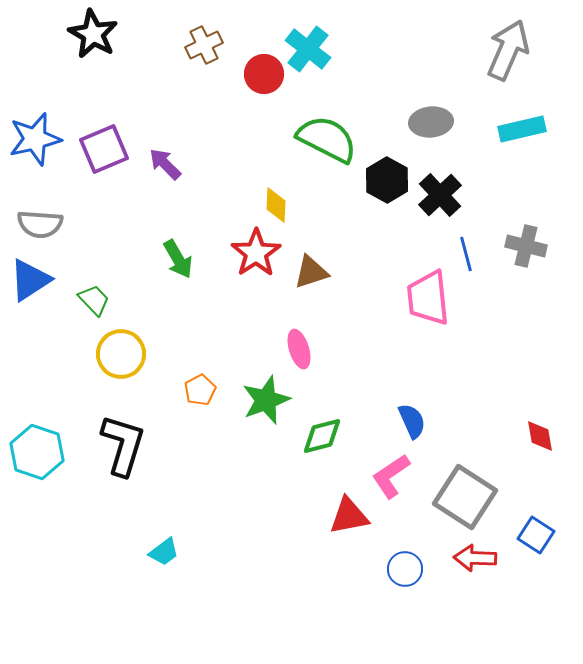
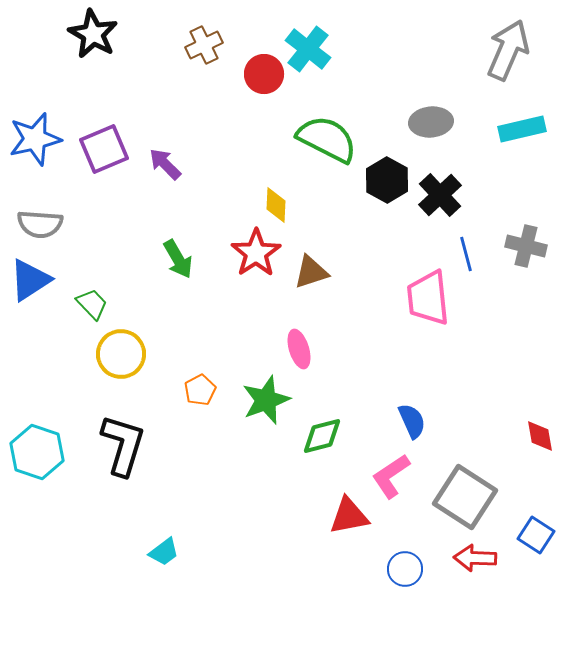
green trapezoid: moved 2 px left, 4 px down
